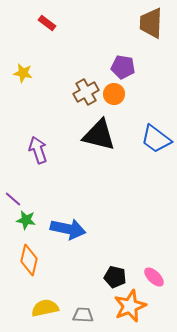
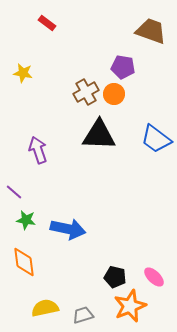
brown trapezoid: moved 8 px down; rotated 108 degrees clockwise
black triangle: rotated 12 degrees counterclockwise
purple line: moved 1 px right, 7 px up
orange diamond: moved 5 px left, 2 px down; rotated 20 degrees counterclockwise
gray trapezoid: rotated 20 degrees counterclockwise
